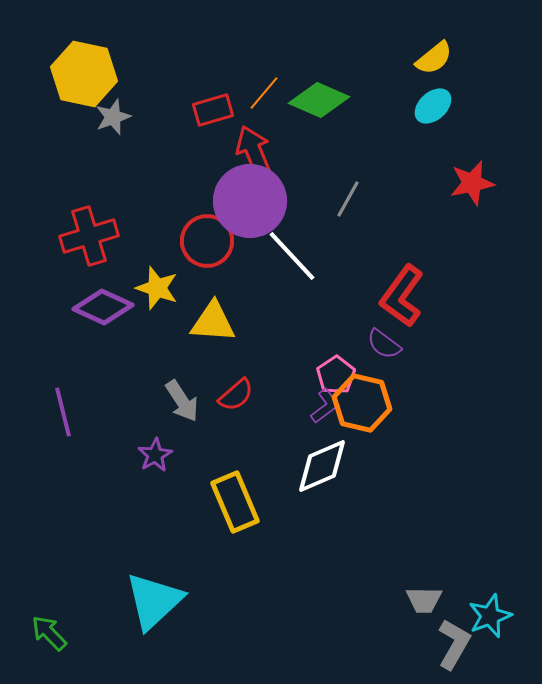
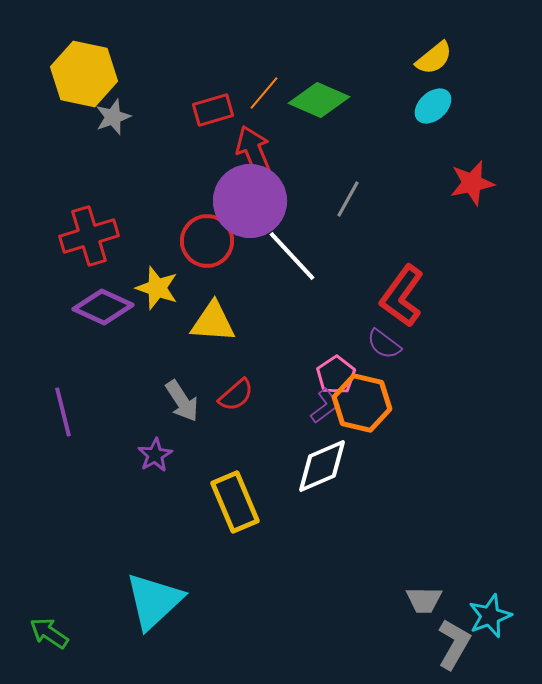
green arrow: rotated 12 degrees counterclockwise
